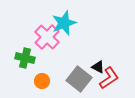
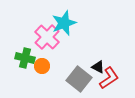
orange circle: moved 15 px up
